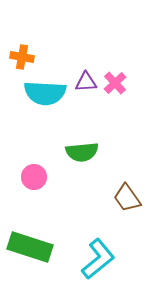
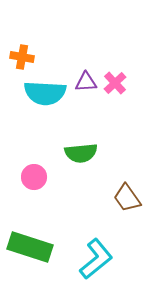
green semicircle: moved 1 px left, 1 px down
cyan L-shape: moved 2 px left
